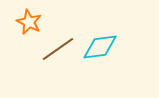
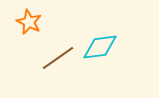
brown line: moved 9 px down
